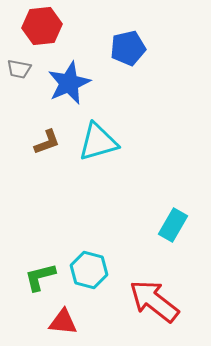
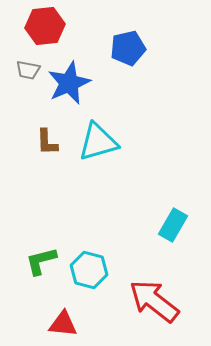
red hexagon: moved 3 px right
gray trapezoid: moved 9 px right, 1 px down
brown L-shape: rotated 108 degrees clockwise
green L-shape: moved 1 px right, 16 px up
red triangle: moved 2 px down
